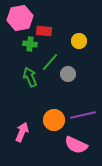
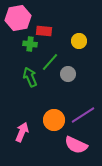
pink hexagon: moved 2 px left
purple line: rotated 20 degrees counterclockwise
